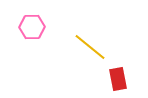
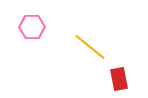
red rectangle: moved 1 px right
